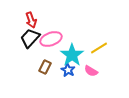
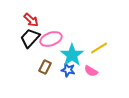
red arrow: rotated 28 degrees counterclockwise
blue star: rotated 16 degrees counterclockwise
